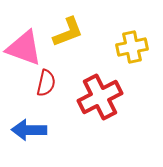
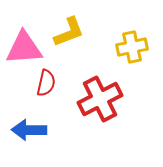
yellow L-shape: moved 1 px right
pink triangle: rotated 24 degrees counterclockwise
red cross: moved 2 px down
